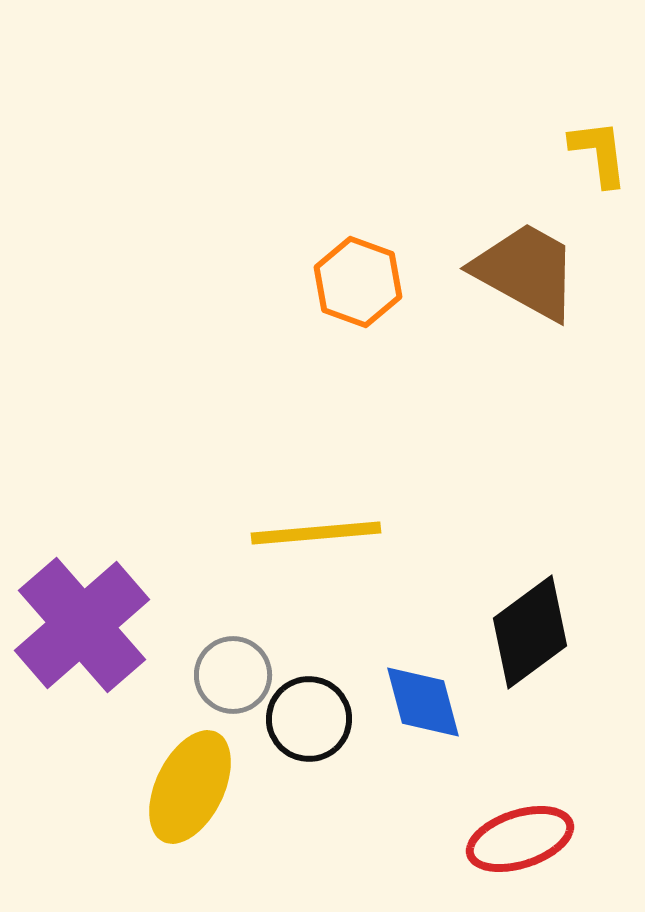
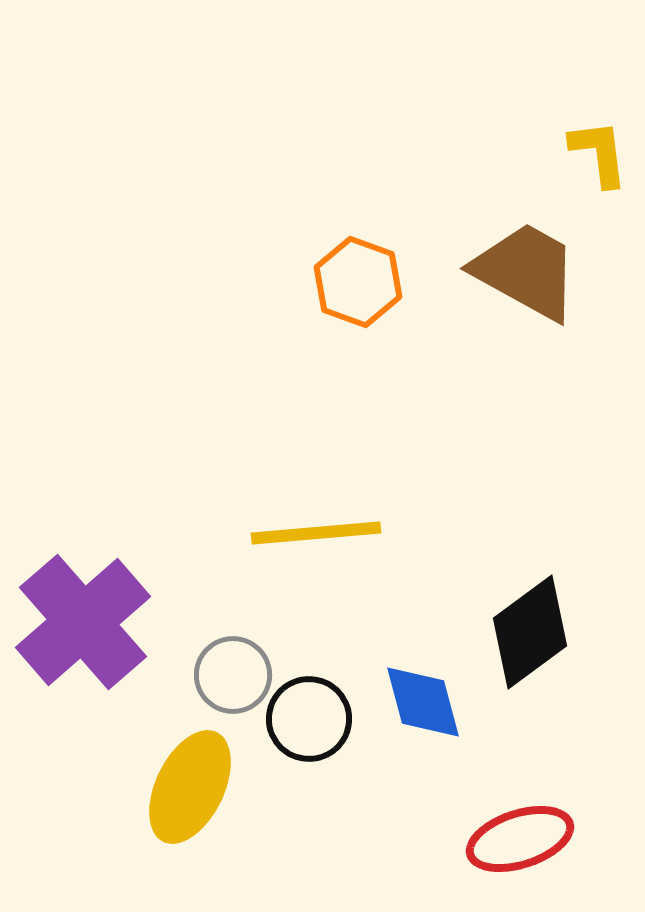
purple cross: moved 1 px right, 3 px up
